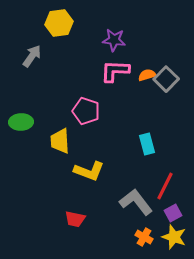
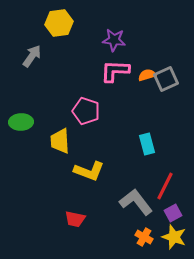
gray square: rotated 20 degrees clockwise
